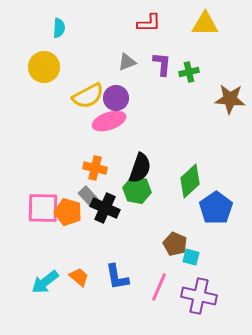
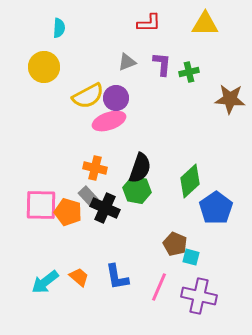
pink square: moved 2 px left, 3 px up
